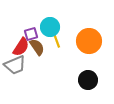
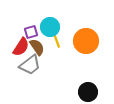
purple square: moved 2 px up
orange circle: moved 3 px left
gray trapezoid: moved 15 px right; rotated 15 degrees counterclockwise
black circle: moved 12 px down
